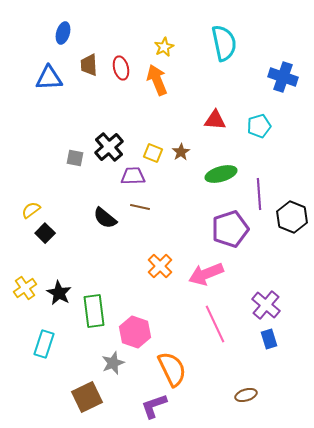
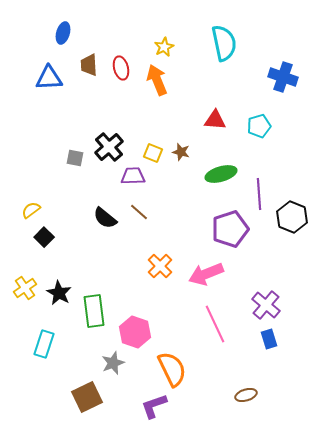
brown star: rotated 24 degrees counterclockwise
brown line: moved 1 px left, 5 px down; rotated 30 degrees clockwise
black square: moved 1 px left, 4 px down
